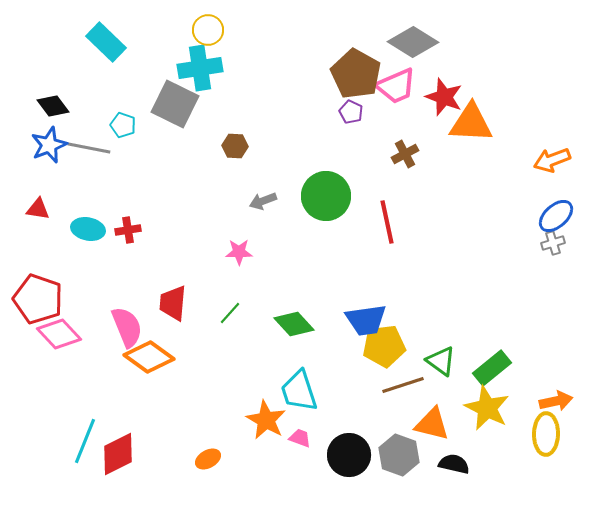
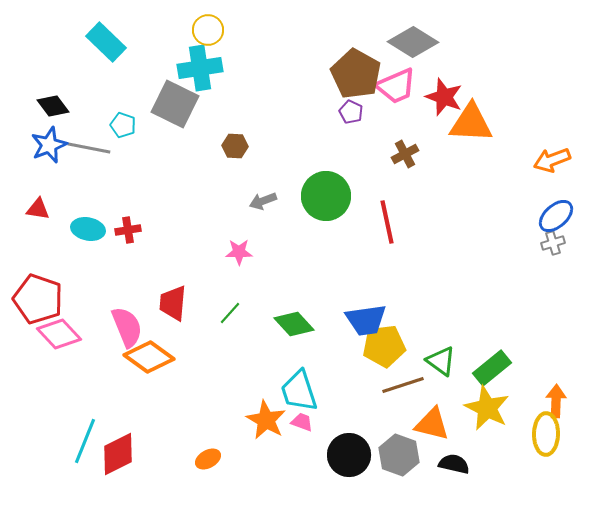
orange arrow at (556, 401): rotated 76 degrees counterclockwise
pink trapezoid at (300, 438): moved 2 px right, 16 px up
